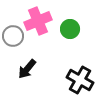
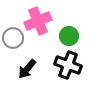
green circle: moved 1 px left, 7 px down
gray circle: moved 2 px down
black cross: moved 12 px left, 15 px up; rotated 8 degrees counterclockwise
